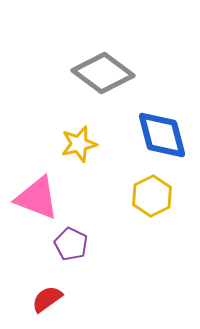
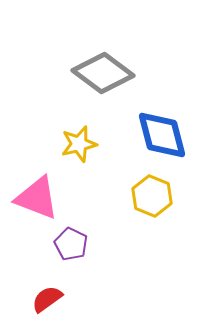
yellow hexagon: rotated 12 degrees counterclockwise
